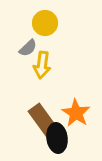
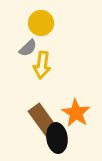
yellow circle: moved 4 px left
